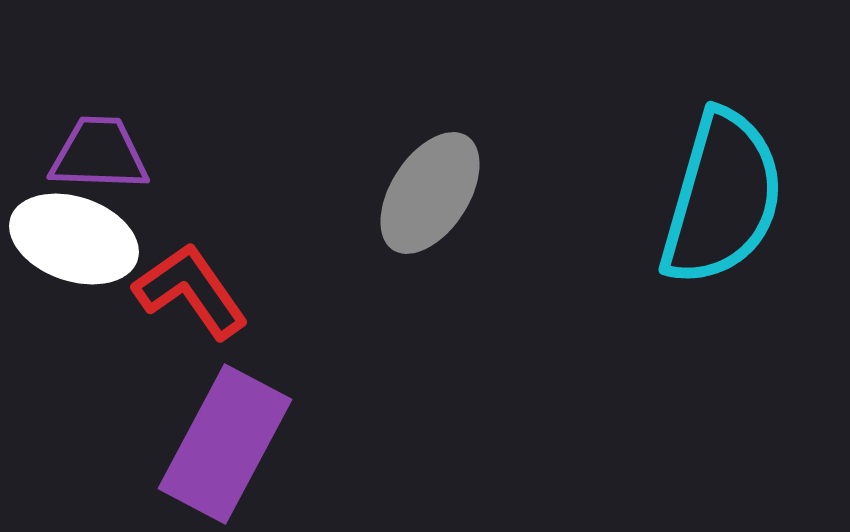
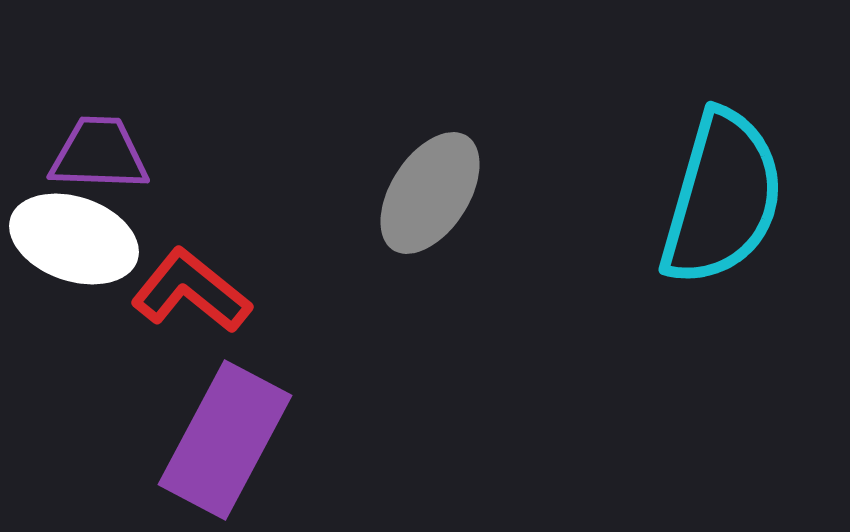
red L-shape: rotated 16 degrees counterclockwise
purple rectangle: moved 4 px up
